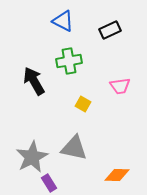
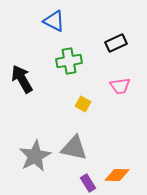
blue triangle: moved 9 px left
black rectangle: moved 6 px right, 13 px down
black arrow: moved 12 px left, 2 px up
gray star: moved 3 px right, 1 px up
purple rectangle: moved 39 px right
